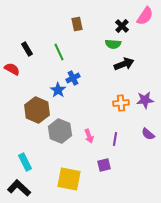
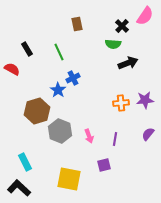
black arrow: moved 4 px right, 1 px up
brown hexagon: moved 1 px down; rotated 20 degrees clockwise
purple semicircle: rotated 88 degrees clockwise
